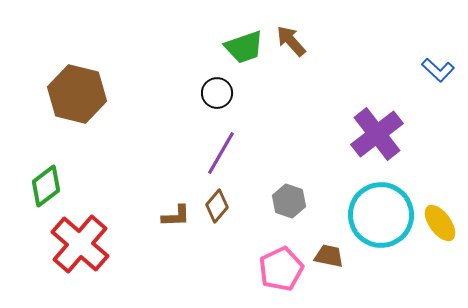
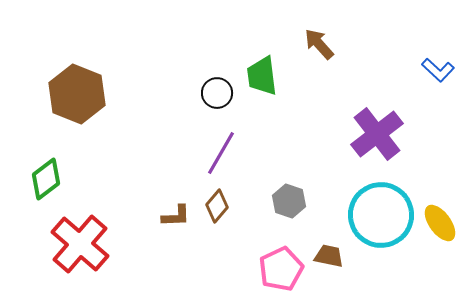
brown arrow: moved 28 px right, 3 px down
green trapezoid: moved 18 px right, 29 px down; rotated 102 degrees clockwise
brown hexagon: rotated 8 degrees clockwise
green diamond: moved 7 px up
